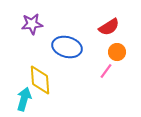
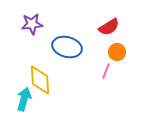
pink line: rotated 14 degrees counterclockwise
